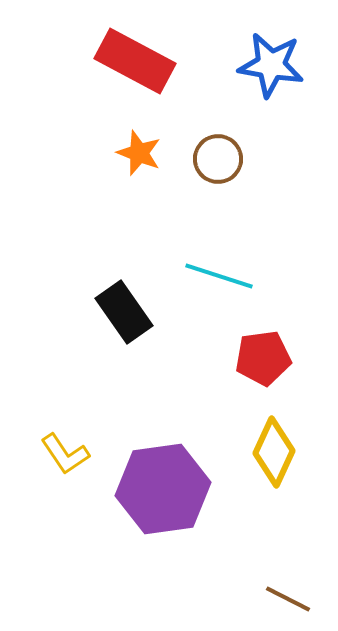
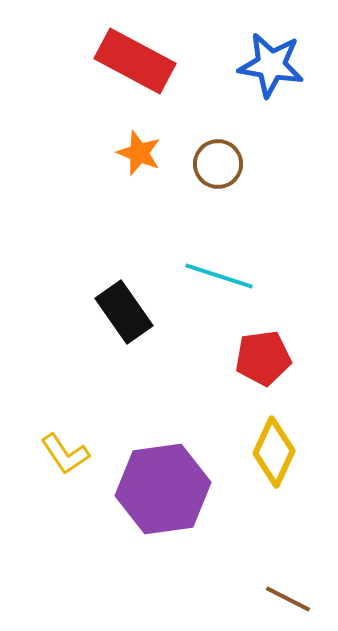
brown circle: moved 5 px down
